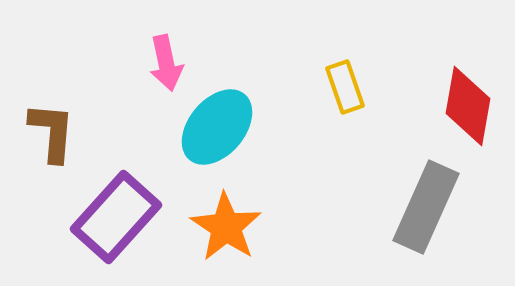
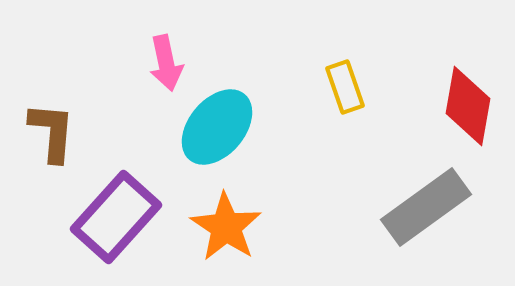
gray rectangle: rotated 30 degrees clockwise
